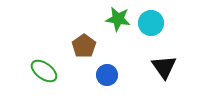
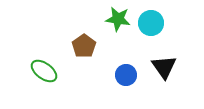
blue circle: moved 19 px right
